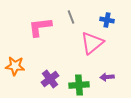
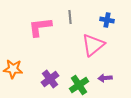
gray line: moved 1 px left; rotated 16 degrees clockwise
pink triangle: moved 1 px right, 2 px down
orange star: moved 2 px left, 3 px down
purple arrow: moved 2 px left, 1 px down
green cross: rotated 30 degrees counterclockwise
